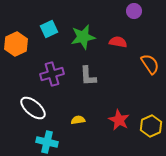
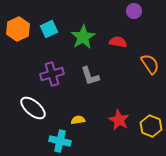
green star: rotated 20 degrees counterclockwise
orange hexagon: moved 2 px right, 15 px up
gray L-shape: moved 2 px right; rotated 15 degrees counterclockwise
yellow hexagon: rotated 15 degrees counterclockwise
cyan cross: moved 13 px right, 1 px up
